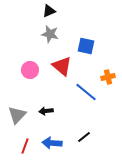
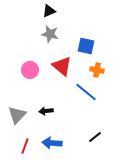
orange cross: moved 11 px left, 7 px up; rotated 24 degrees clockwise
black line: moved 11 px right
